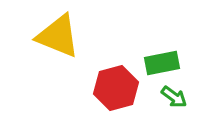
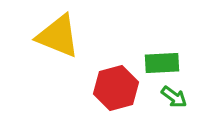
green rectangle: rotated 8 degrees clockwise
